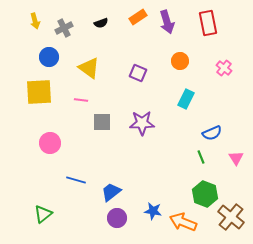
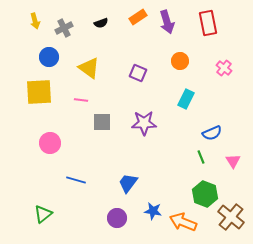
purple star: moved 2 px right
pink triangle: moved 3 px left, 3 px down
blue trapezoid: moved 17 px right, 9 px up; rotated 15 degrees counterclockwise
